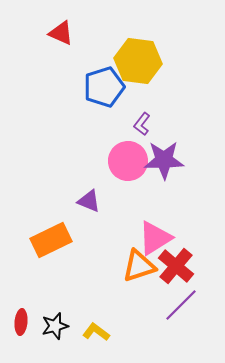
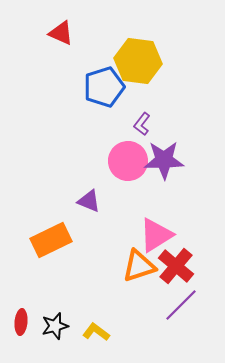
pink triangle: moved 1 px right, 3 px up
